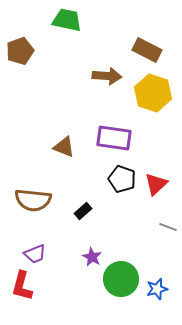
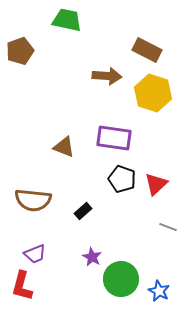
blue star: moved 2 px right, 2 px down; rotated 30 degrees counterclockwise
